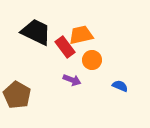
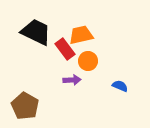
red rectangle: moved 2 px down
orange circle: moved 4 px left, 1 px down
purple arrow: rotated 24 degrees counterclockwise
brown pentagon: moved 8 px right, 11 px down
